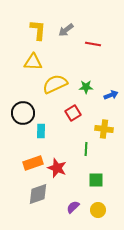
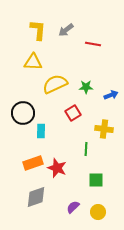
gray diamond: moved 2 px left, 3 px down
yellow circle: moved 2 px down
